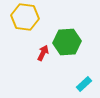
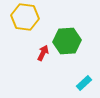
green hexagon: moved 1 px up
cyan rectangle: moved 1 px up
